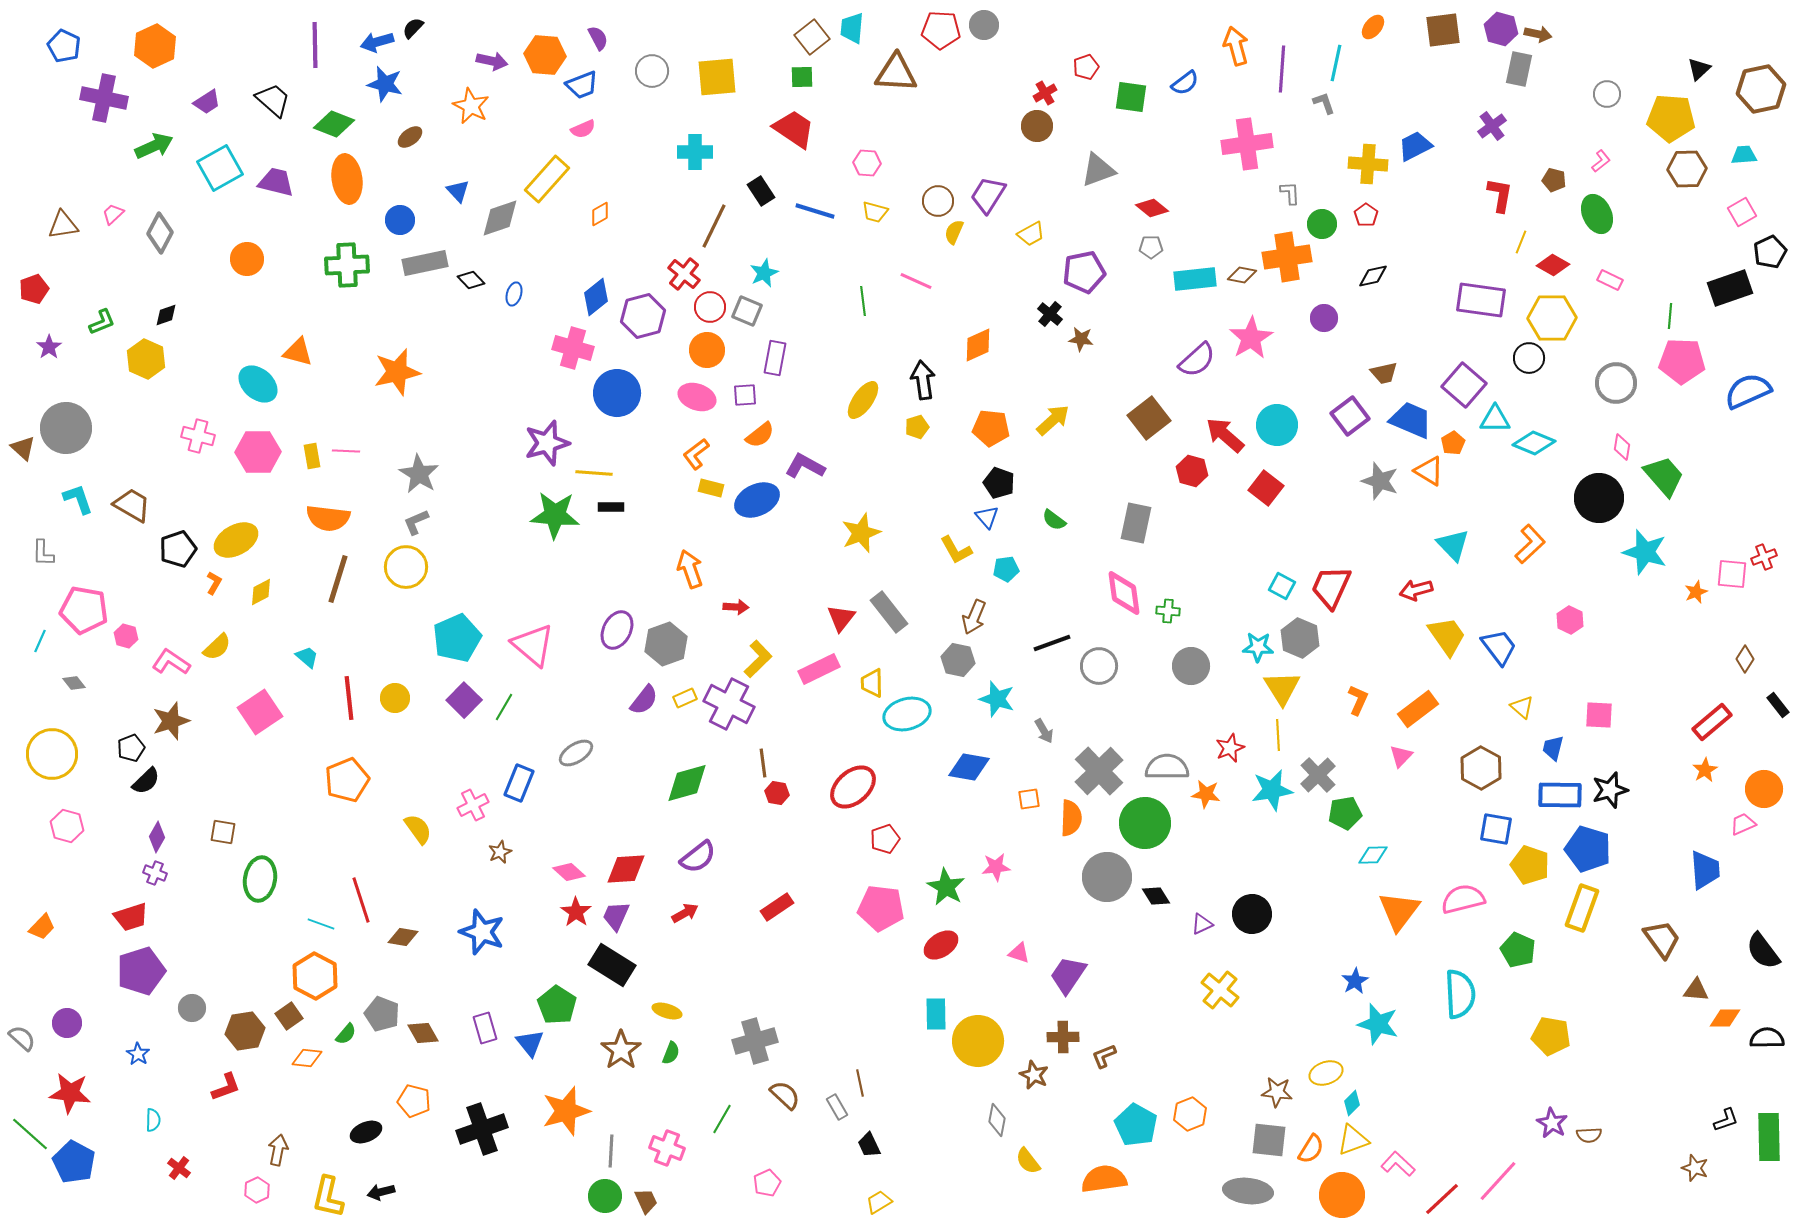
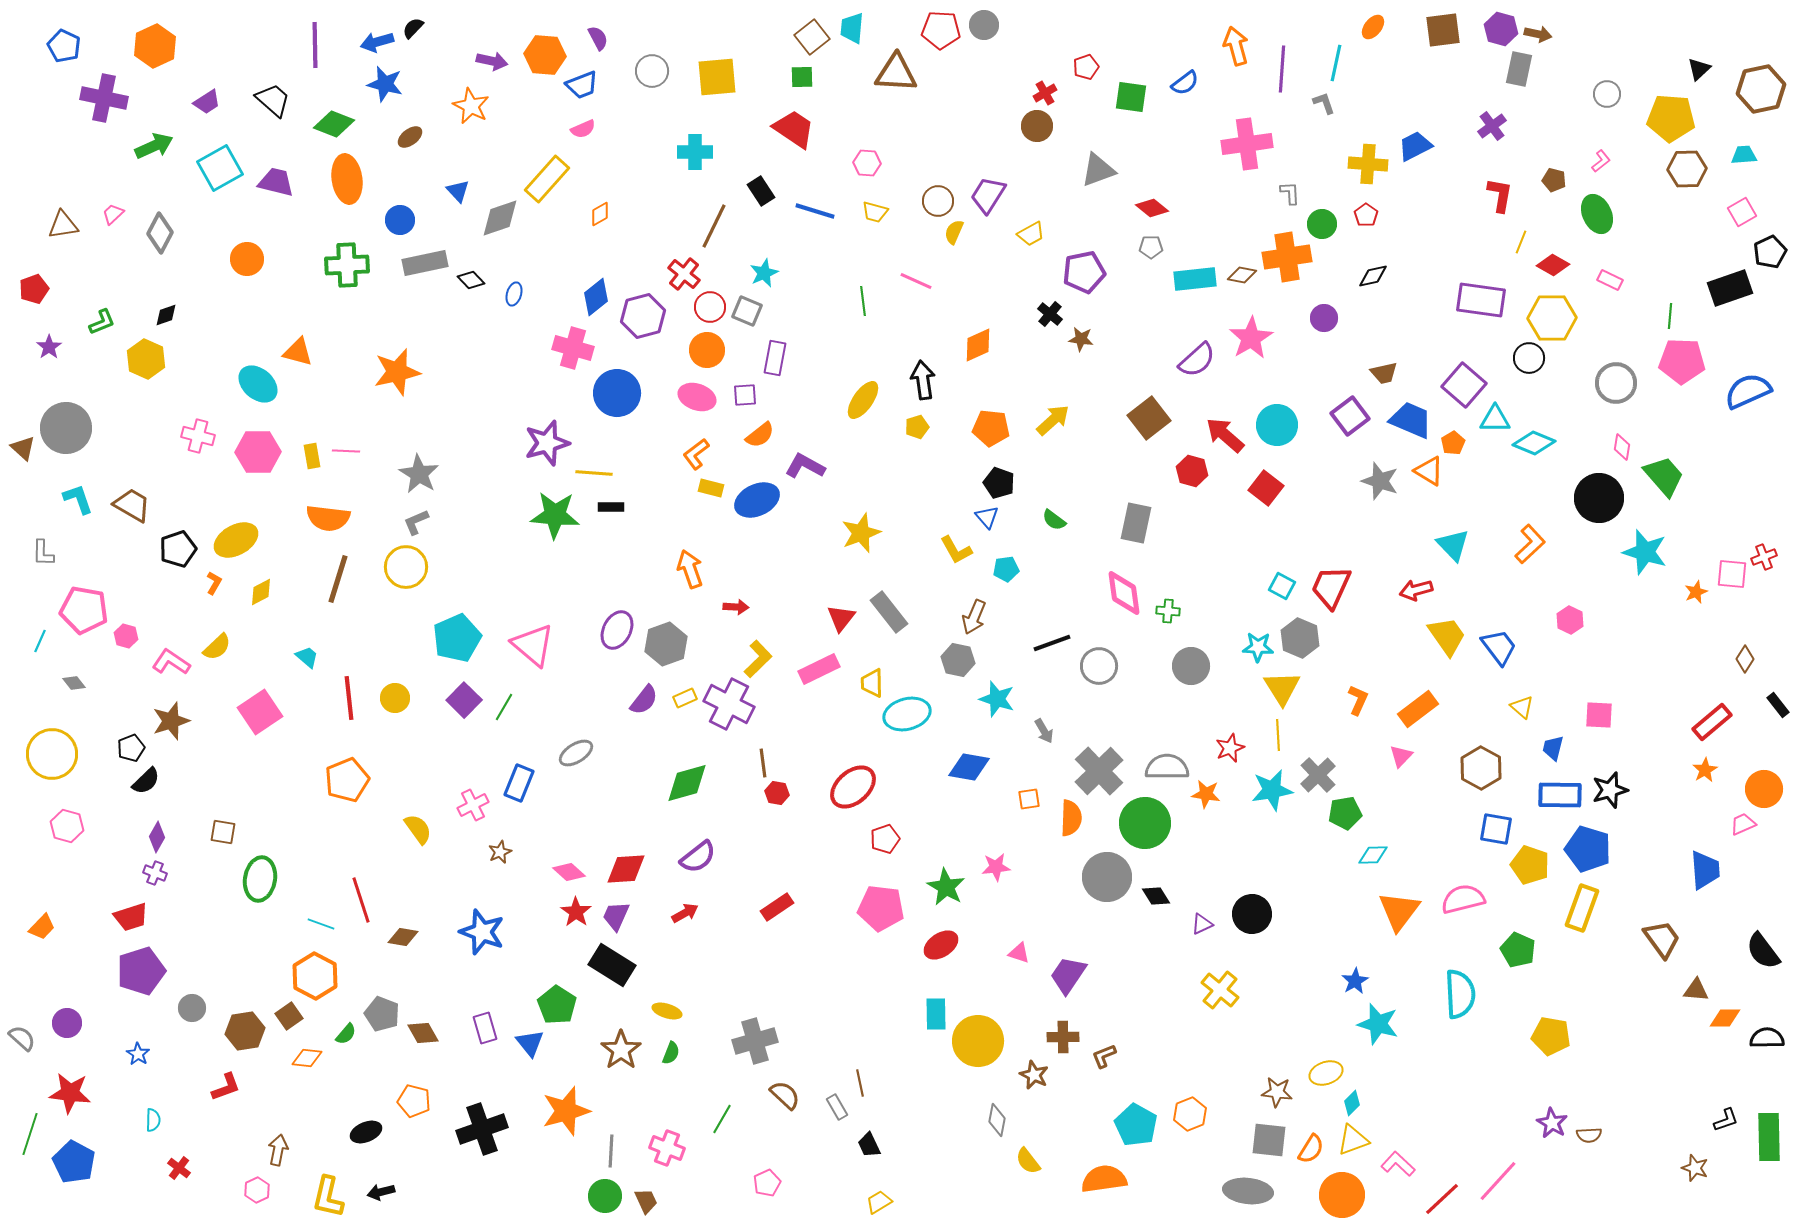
green line at (30, 1134): rotated 66 degrees clockwise
